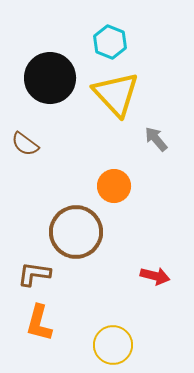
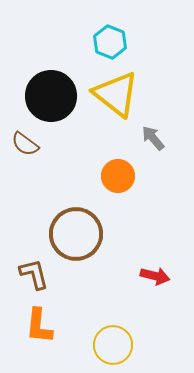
black circle: moved 1 px right, 18 px down
yellow triangle: rotated 9 degrees counterclockwise
gray arrow: moved 3 px left, 1 px up
orange circle: moved 4 px right, 10 px up
brown circle: moved 2 px down
brown L-shape: rotated 68 degrees clockwise
orange L-shape: moved 3 px down; rotated 9 degrees counterclockwise
